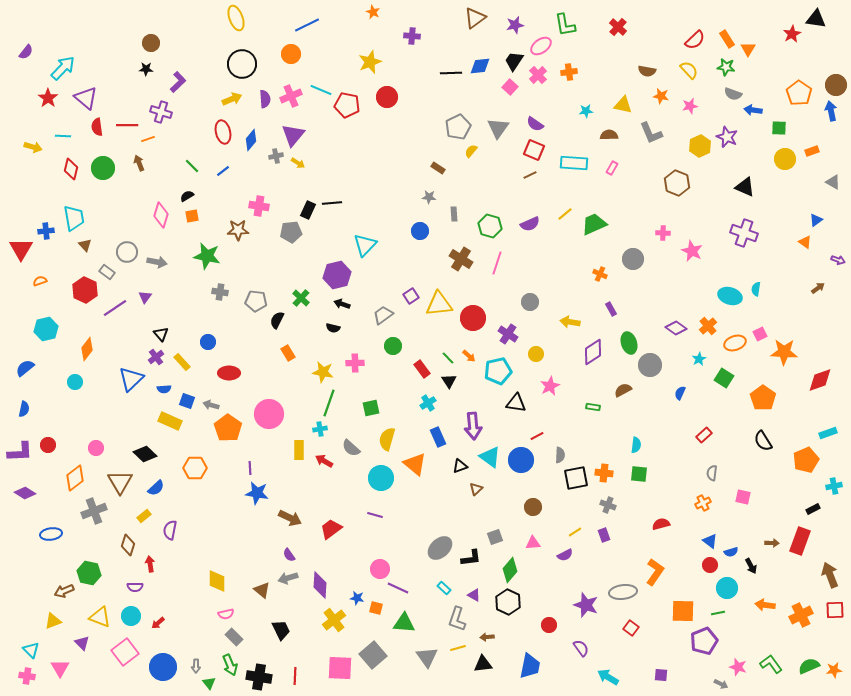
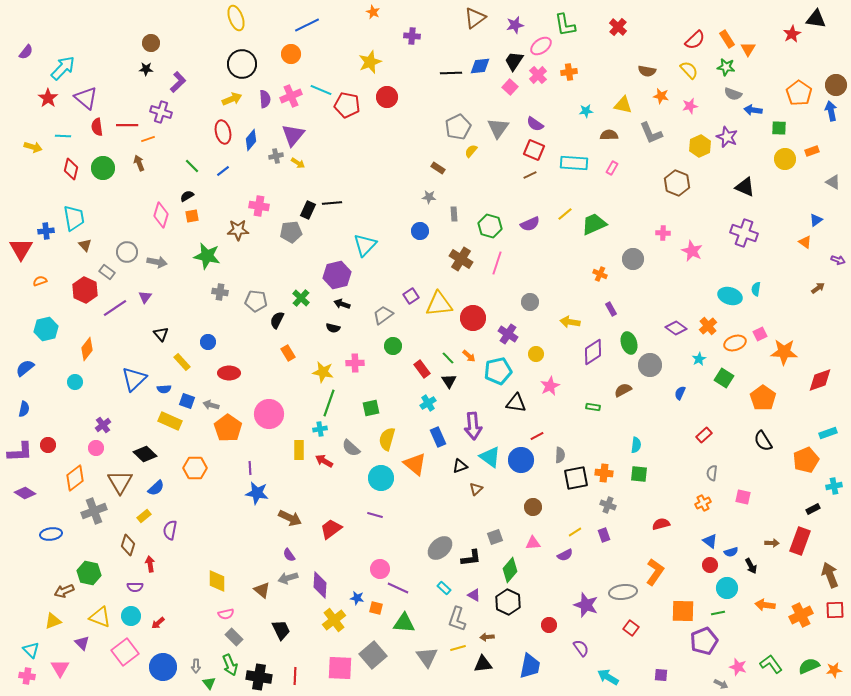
purple cross at (156, 357): moved 53 px left, 68 px down
blue triangle at (131, 379): moved 3 px right
